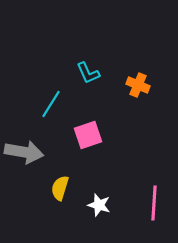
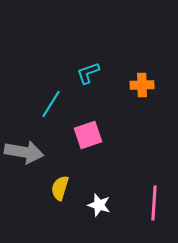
cyan L-shape: rotated 95 degrees clockwise
orange cross: moved 4 px right; rotated 25 degrees counterclockwise
